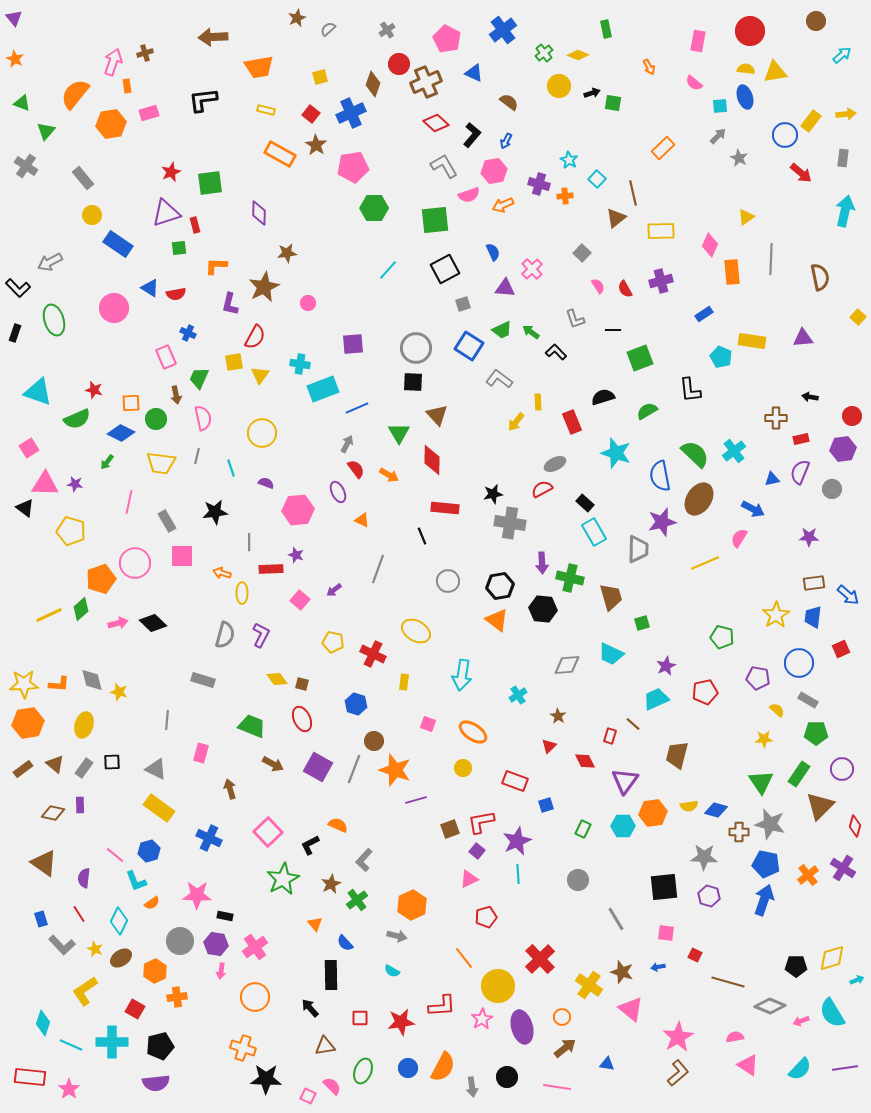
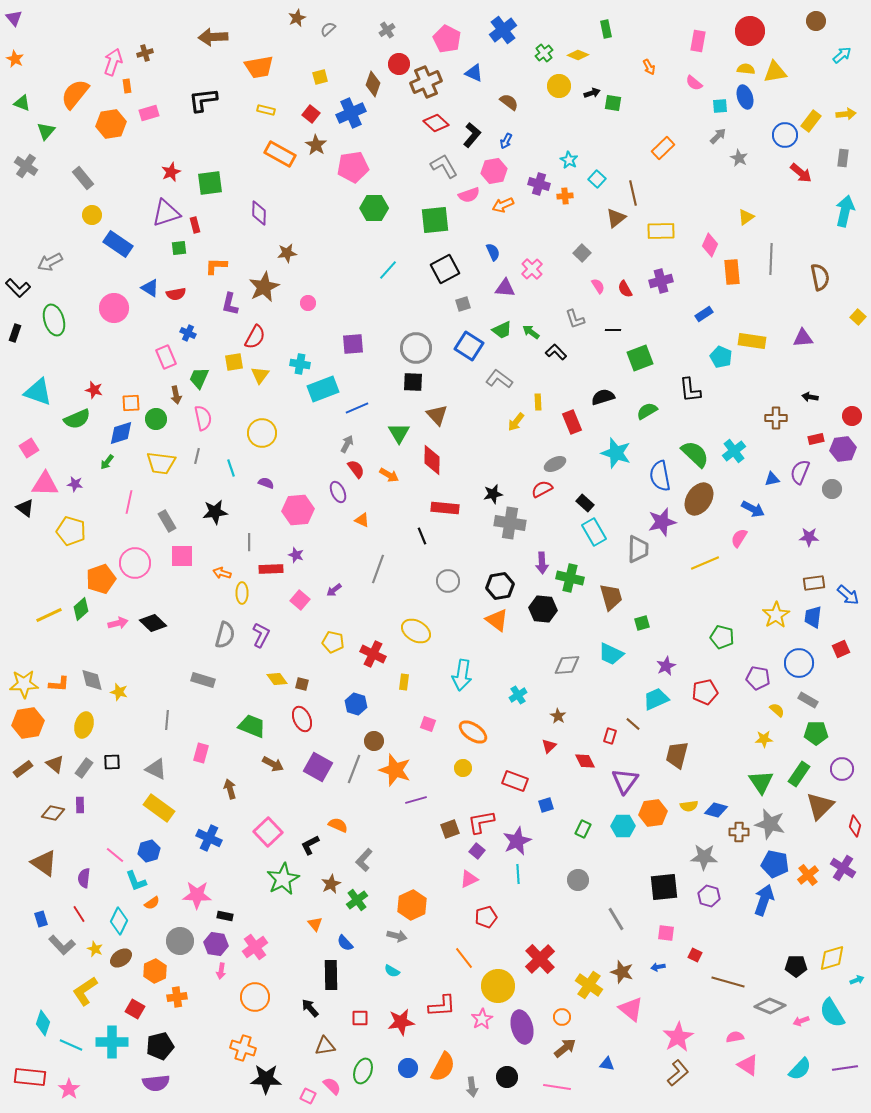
blue diamond at (121, 433): rotated 44 degrees counterclockwise
red rectangle at (801, 439): moved 15 px right
blue pentagon at (766, 864): moved 9 px right
